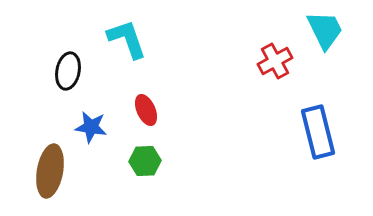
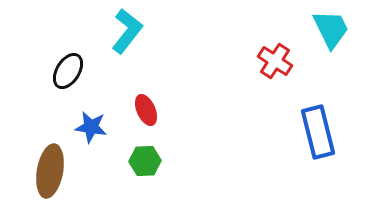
cyan trapezoid: moved 6 px right, 1 px up
cyan L-shape: moved 8 px up; rotated 57 degrees clockwise
red cross: rotated 28 degrees counterclockwise
black ellipse: rotated 21 degrees clockwise
